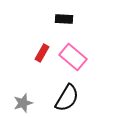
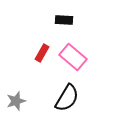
black rectangle: moved 1 px down
gray star: moved 7 px left, 2 px up
